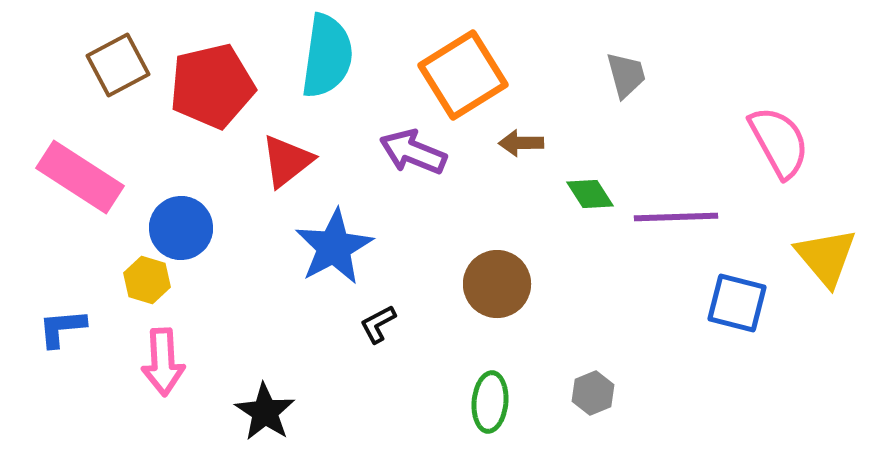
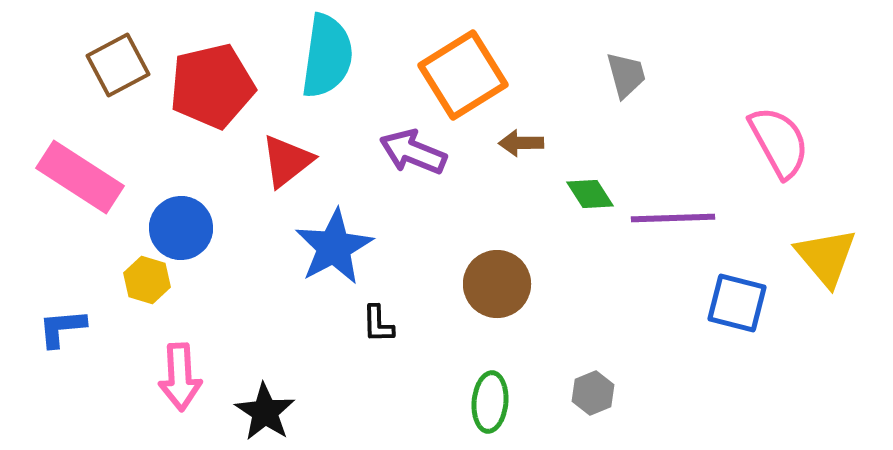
purple line: moved 3 px left, 1 px down
black L-shape: rotated 63 degrees counterclockwise
pink arrow: moved 17 px right, 15 px down
